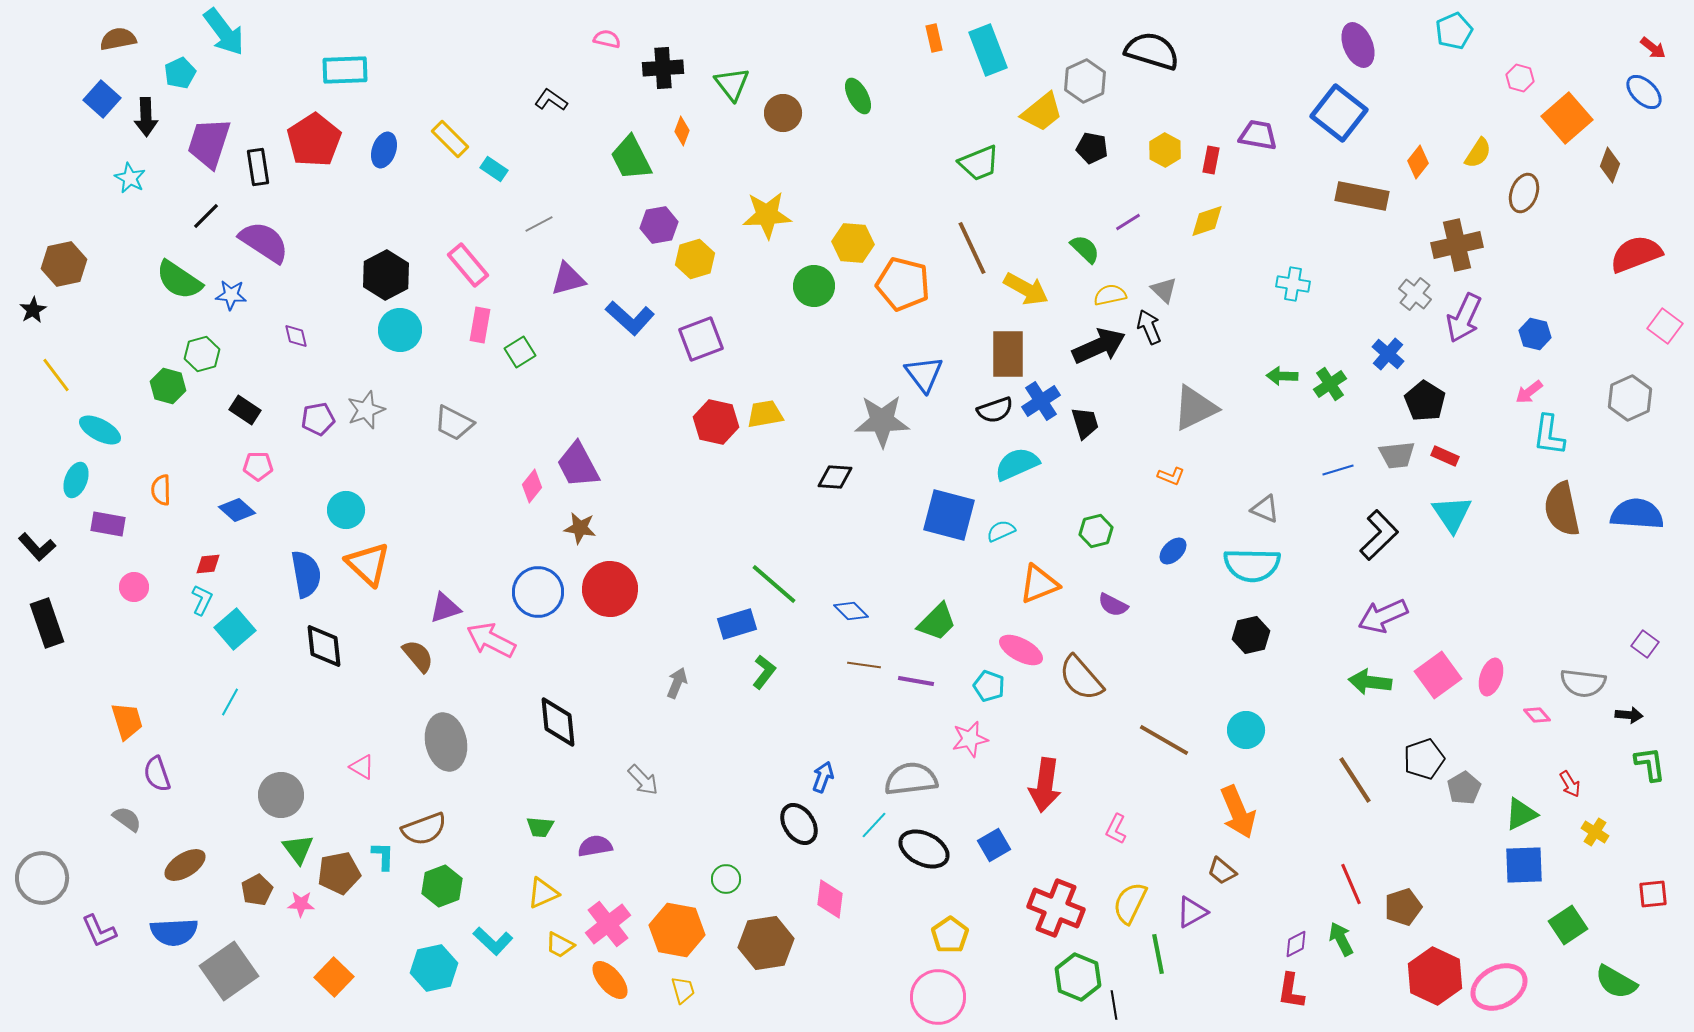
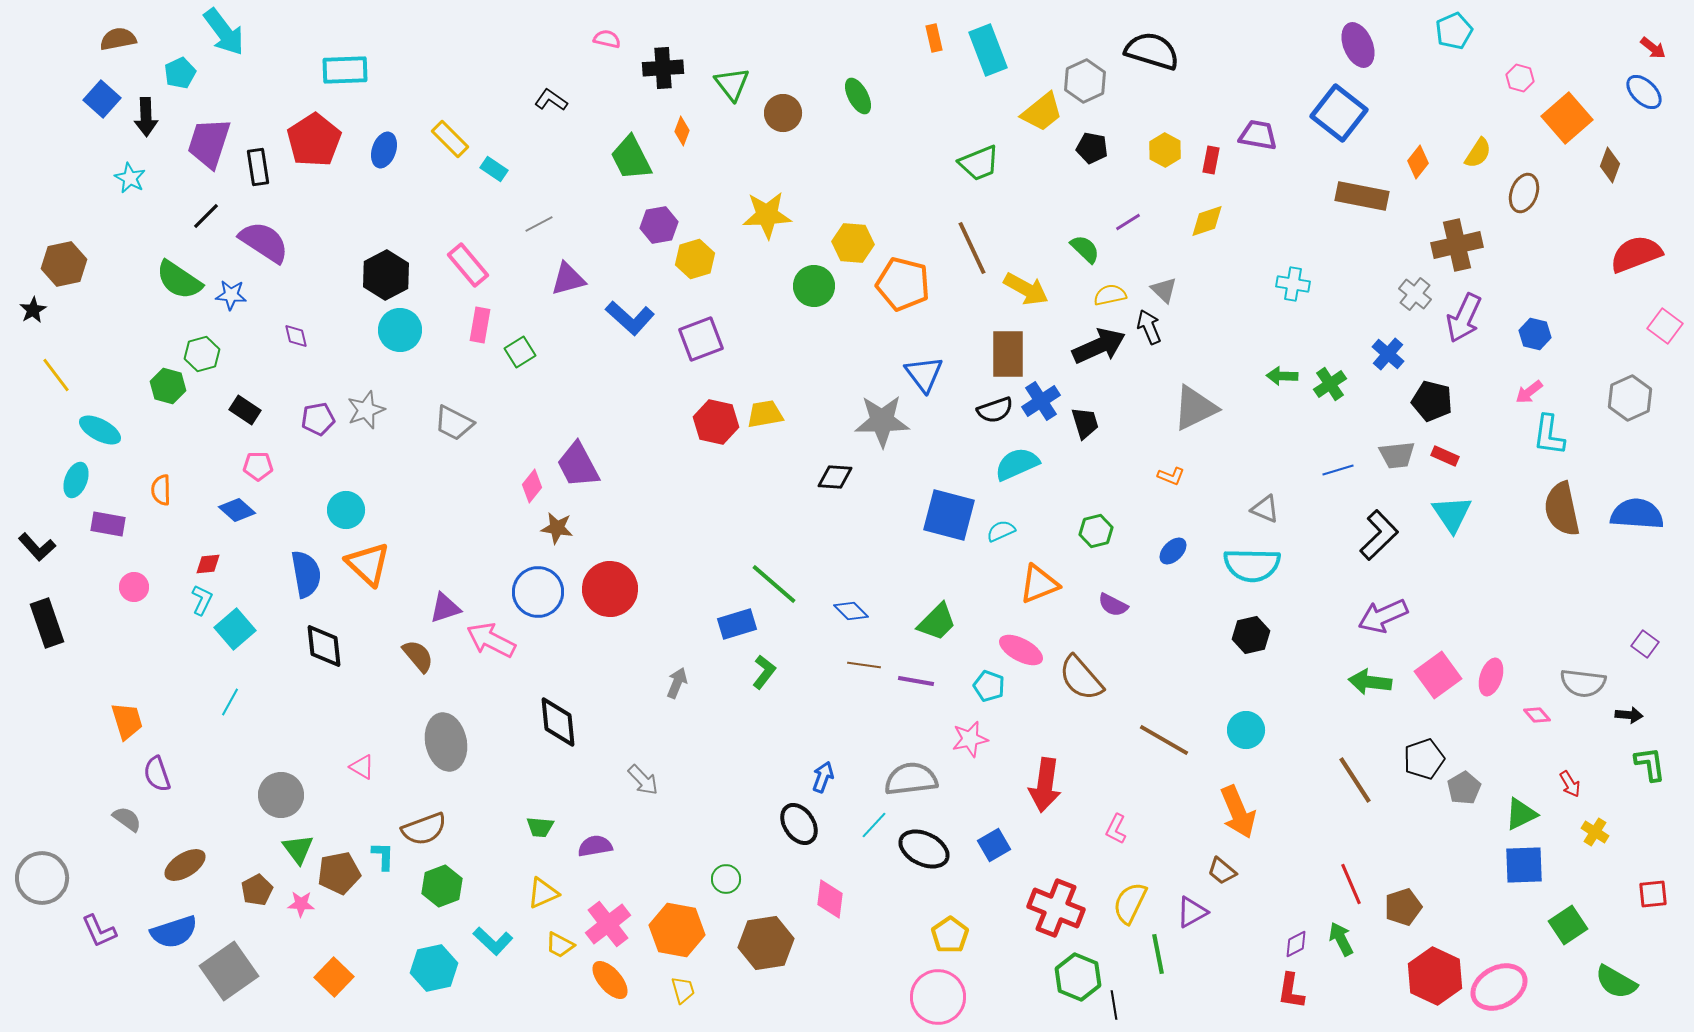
black pentagon at (1425, 401): moved 7 px right; rotated 18 degrees counterclockwise
brown star at (580, 528): moved 23 px left
blue semicircle at (174, 932): rotated 15 degrees counterclockwise
